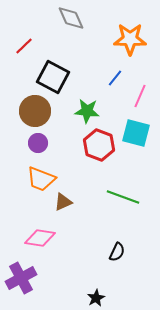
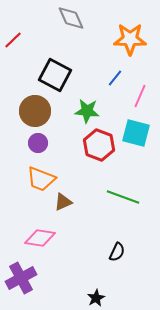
red line: moved 11 px left, 6 px up
black square: moved 2 px right, 2 px up
